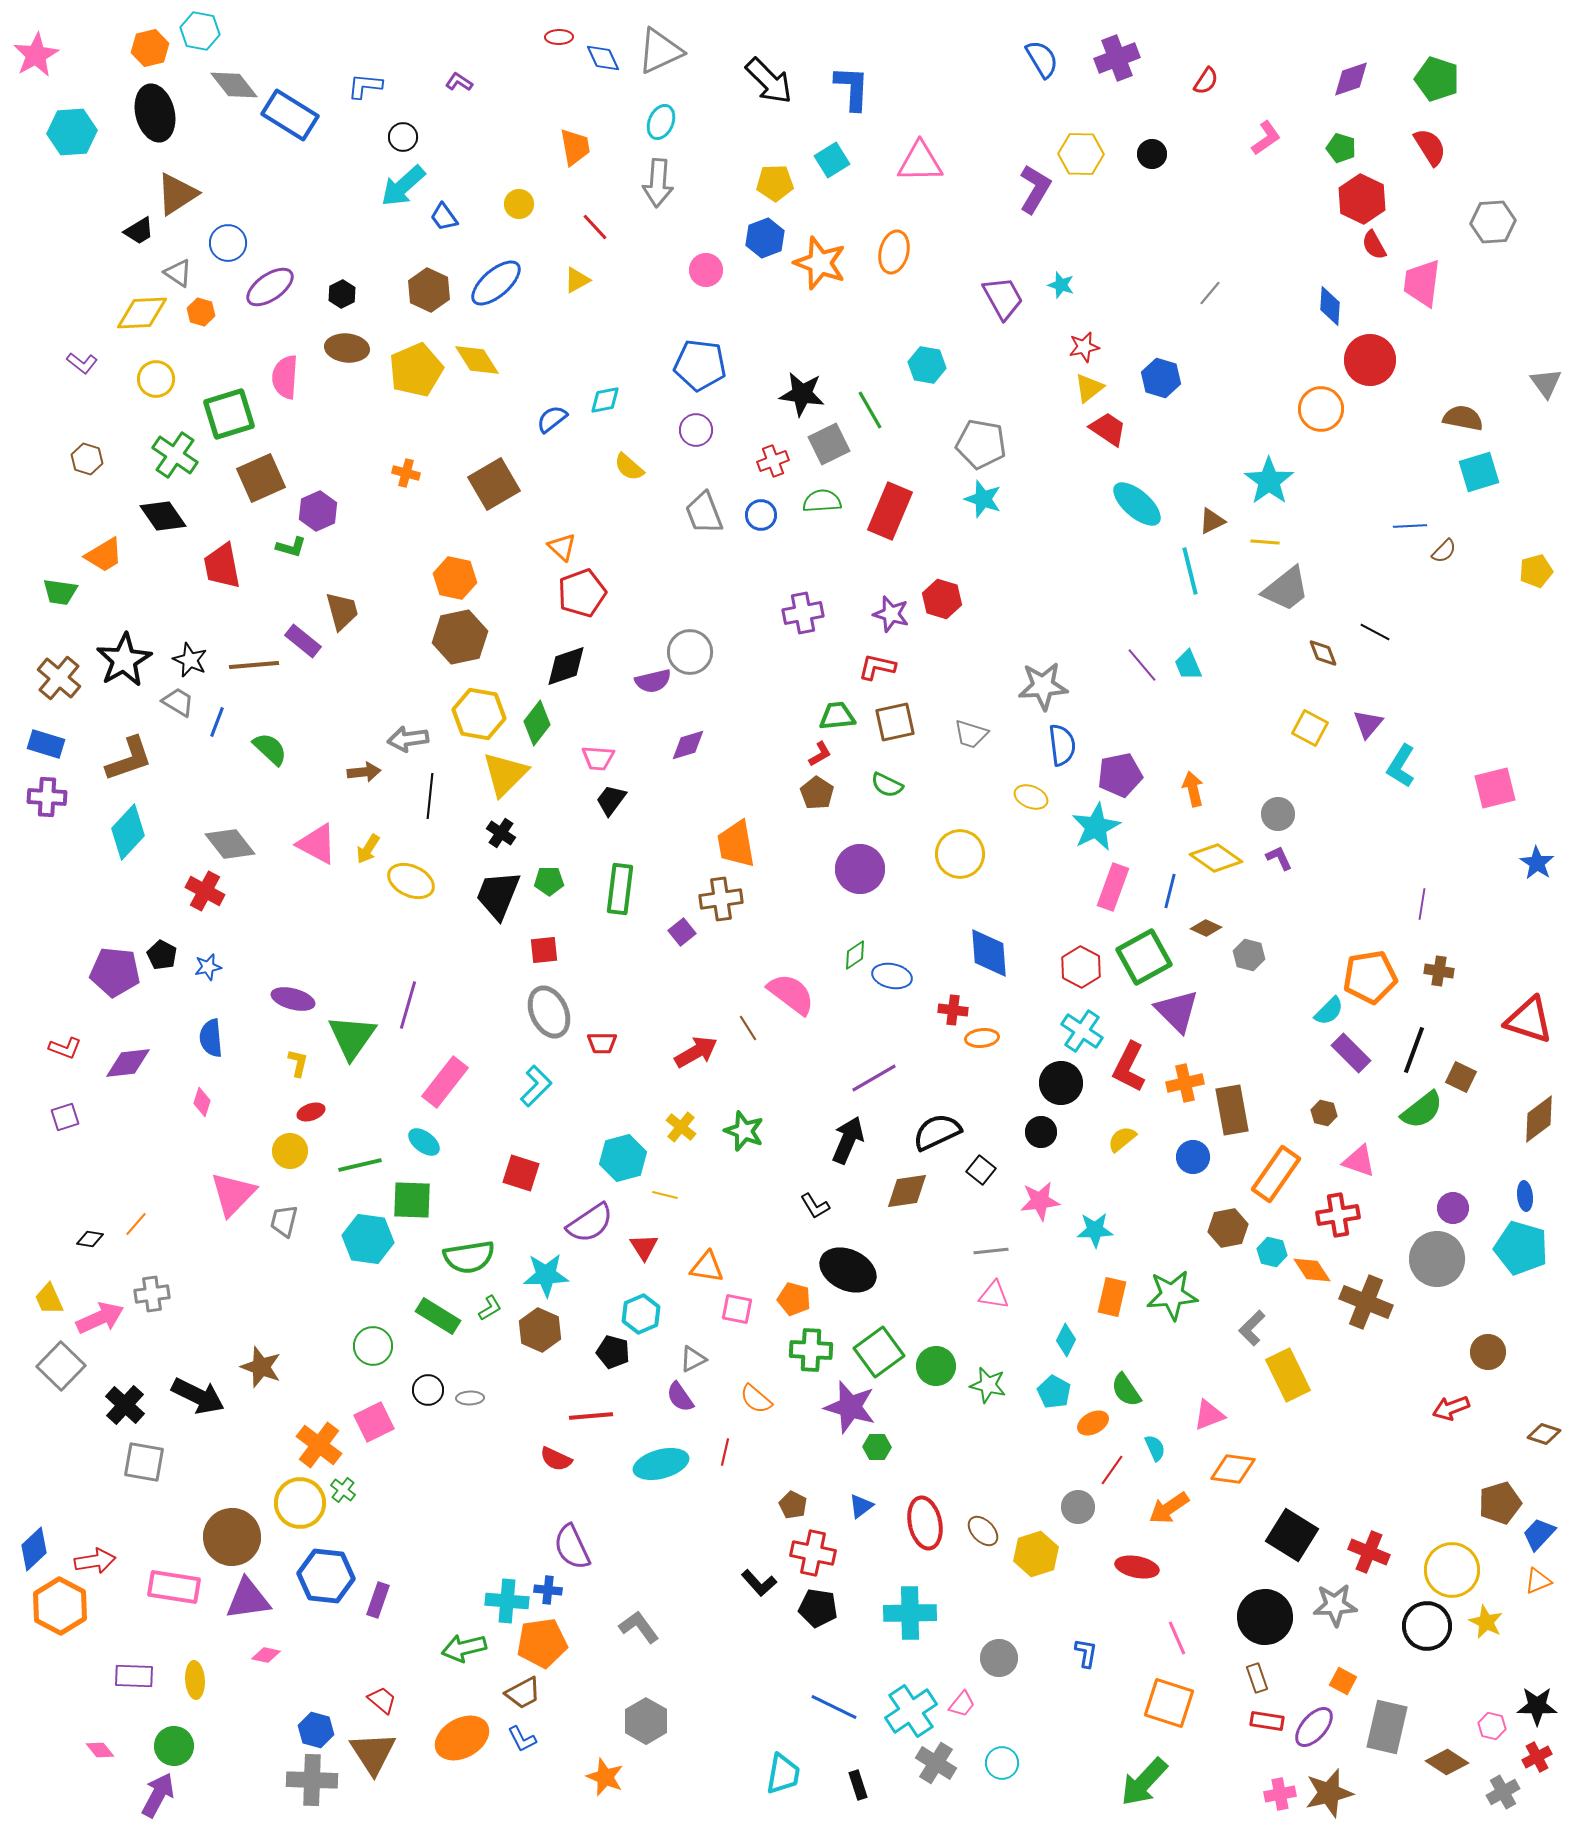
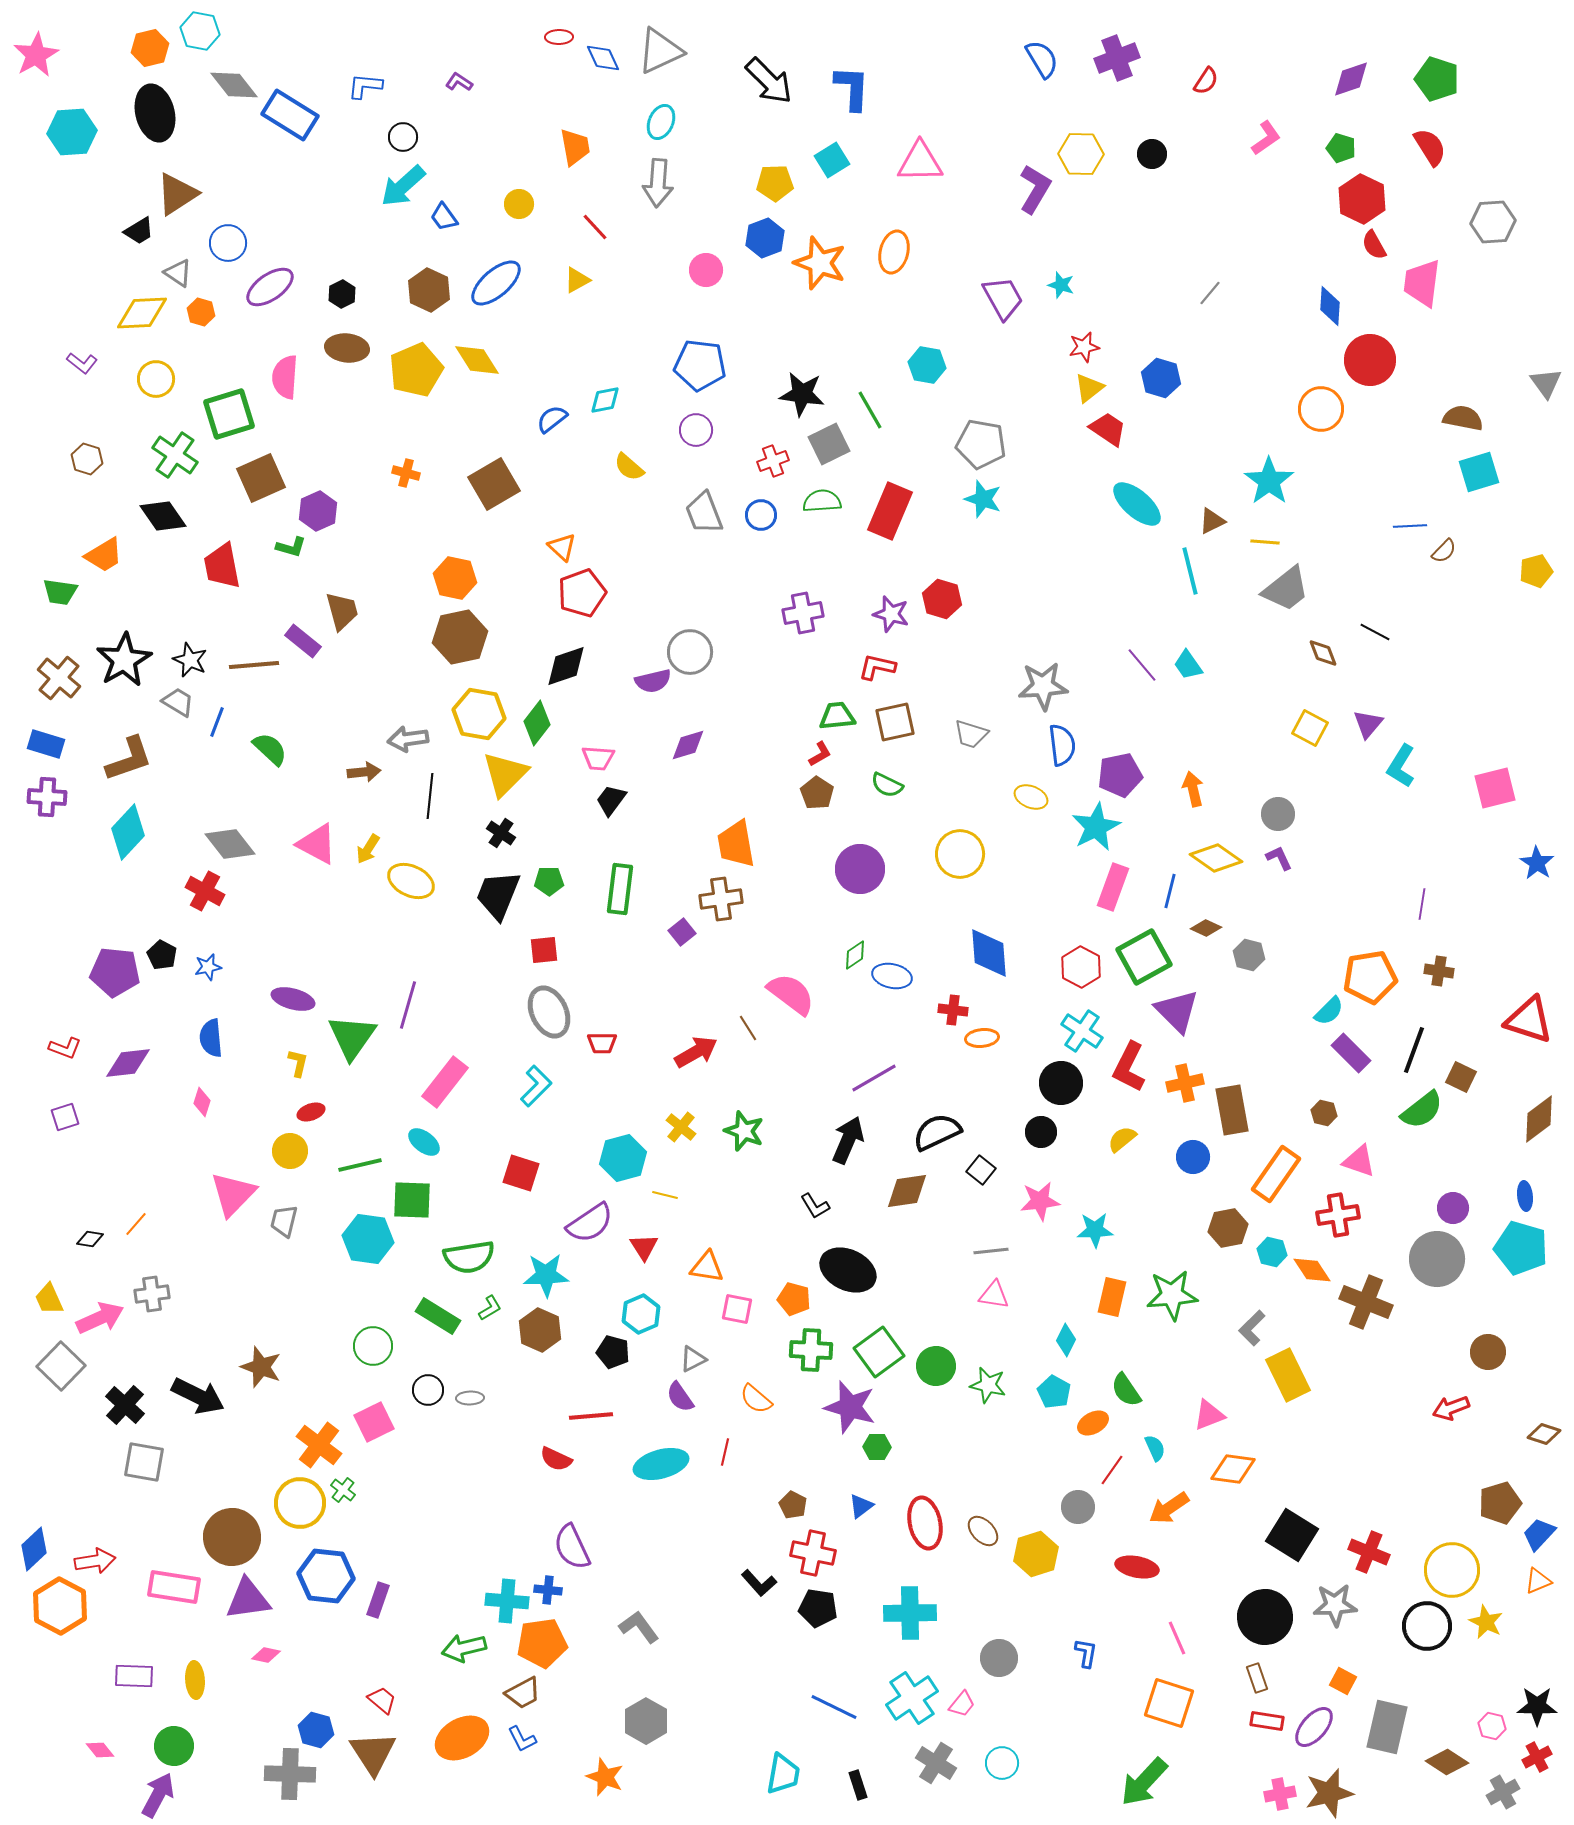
cyan trapezoid at (1188, 665): rotated 12 degrees counterclockwise
cyan cross at (911, 1711): moved 1 px right, 13 px up
gray cross at (312, 1780): moved 22 px left, 6 px up
